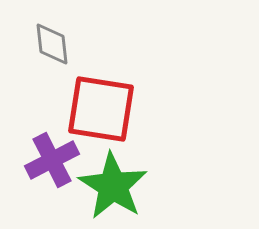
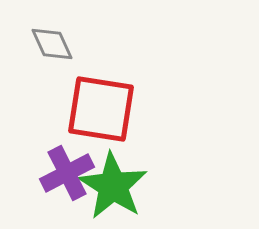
gray diamond: rotated 18 degrees counterclockwise
purple cross: moved 15 px right, 13 px down
